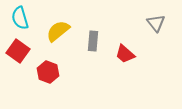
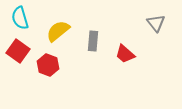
red hexagon: moved 7 px up
